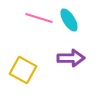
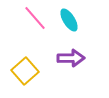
pink line: moved 4 px left; rotated 32 degrees clockwise
yellow square: moved 2 px right, 1 px down; rotated 20 degrees clockwise
